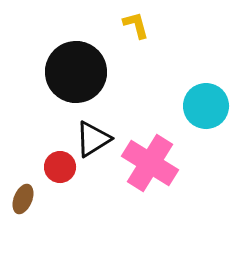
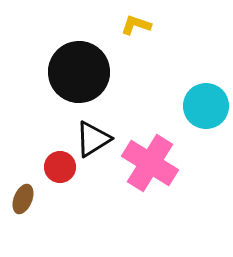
yellow L-shape: rotated 56 degrees counterclockwise
black circle: moved 3 px right
